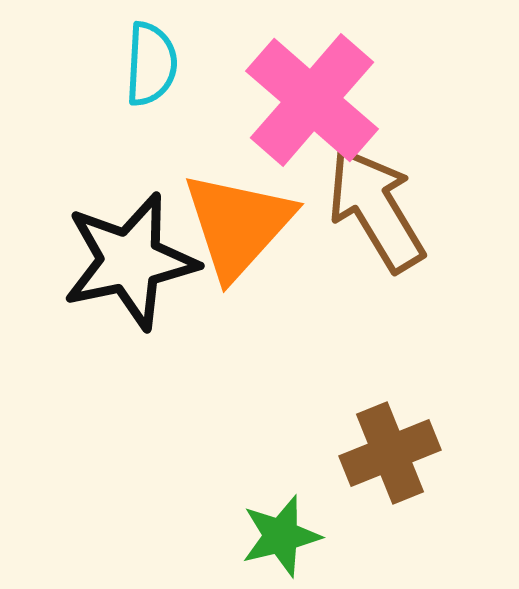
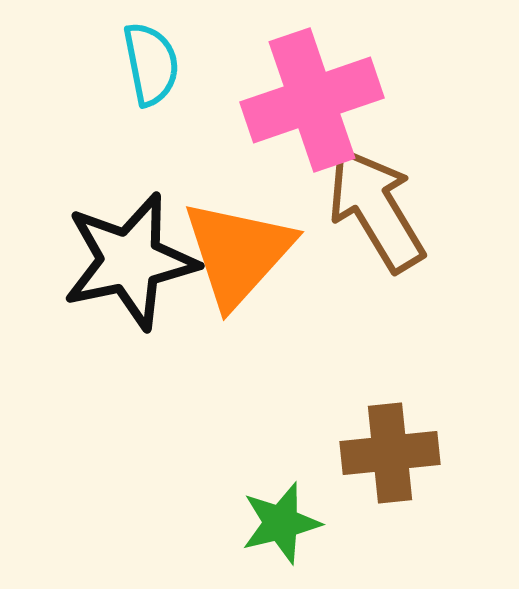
cyan semicircle: rotated 14 degrees counterclockwise
pink cross: rotated 30 degrees clockwise
orange triangle: moved 28 px down
brown cross: rotated 16 degrees clockwise
green star: moved 13 px up
